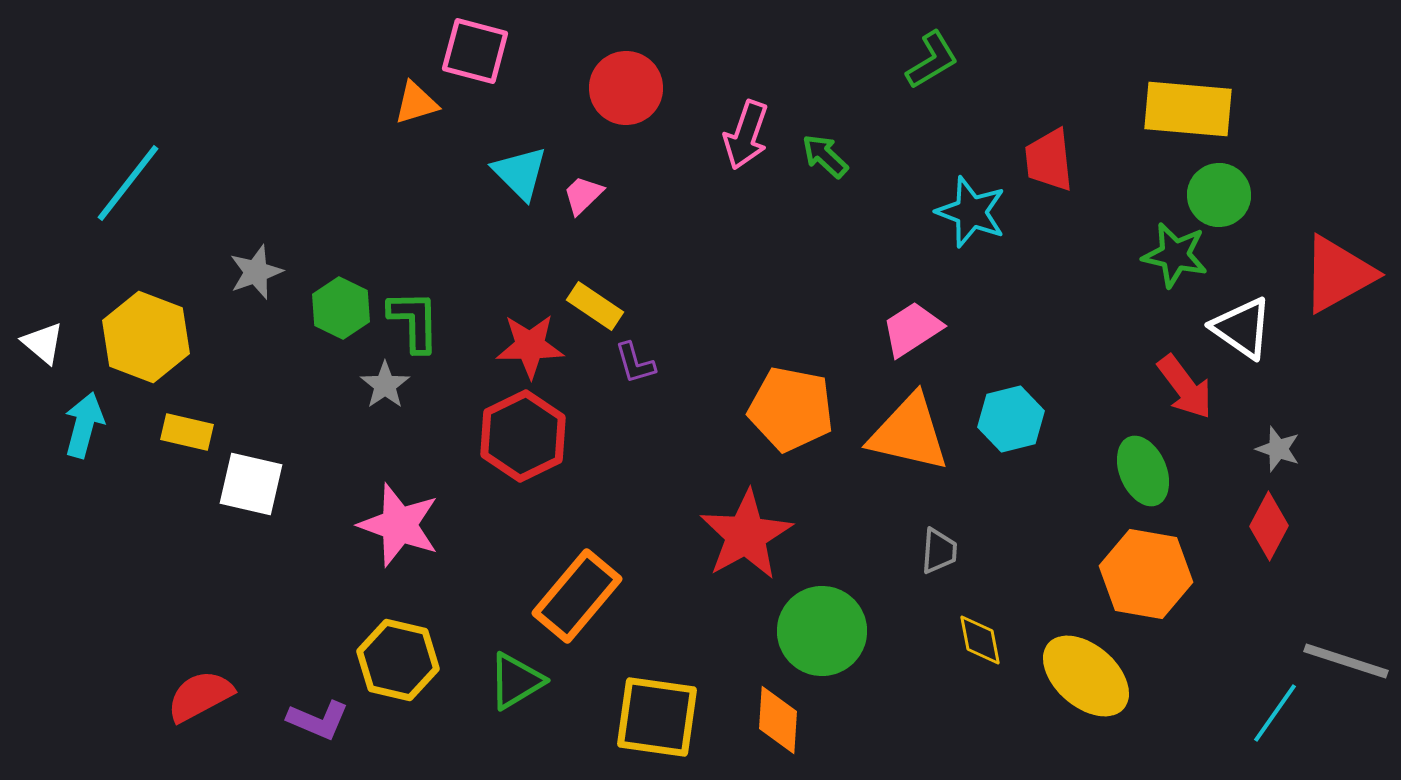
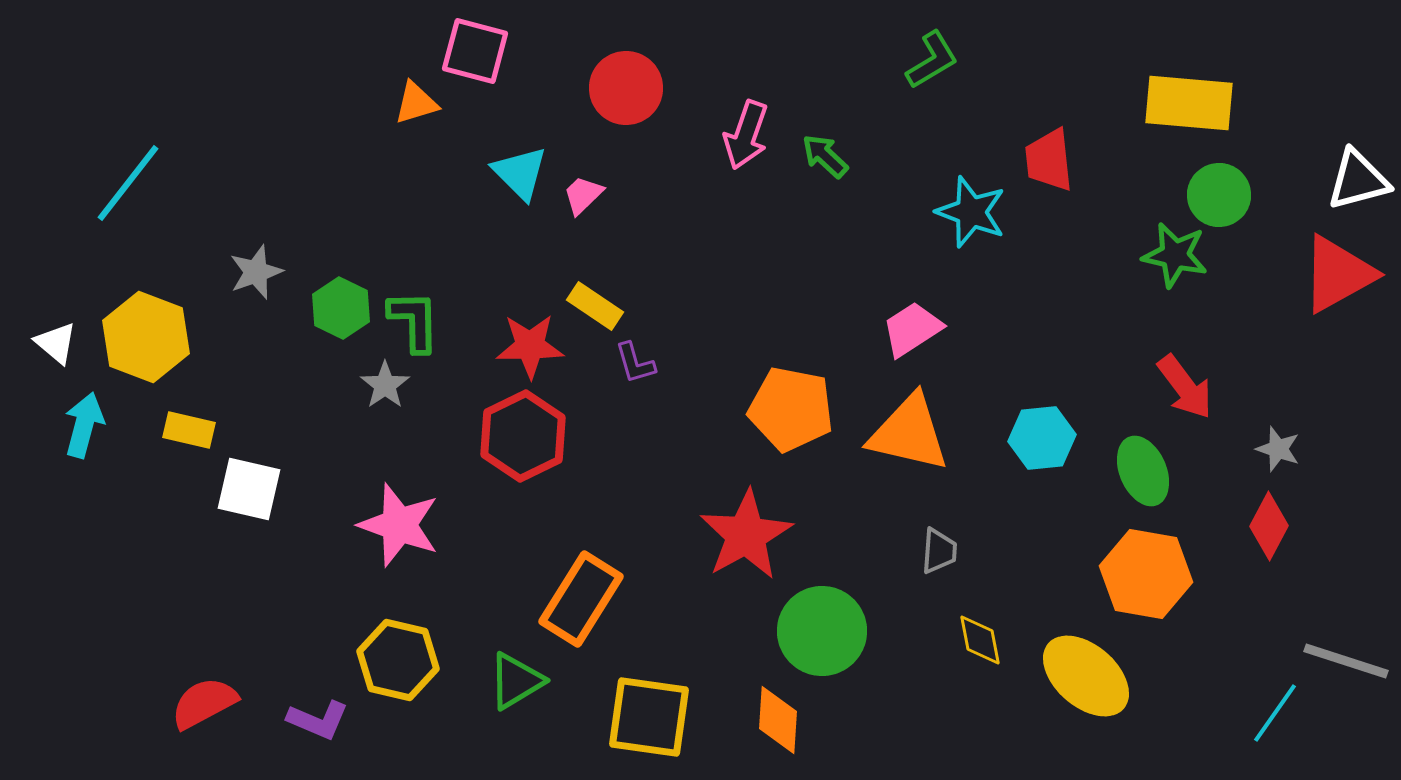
yellow rectangle at (1188, 109): moved 1 px right, 6 px up
white triangle at (1242, 328): moved 116 px right, 148 px up; rotated 50 degrees counterclockwise
white triangle at (43, 343): moved 13 px right
cyan hexagon at (1011, 419): moved 31 px right, 19 px down; rotated 8 degrees clockwise
yellow rectangle at (187, 432): moved 2 px right, 2 px up
white square at (251, 484): moved 2 px left, 5 px down
orange rectangle at (577, 596): moved 4 px right, 3 px down; rotated 8 degrees counterclockwise
red semicircle at (200, 696): moved 4 px right, 7 px down
yellow square at (657, 717): moved 8 px left
